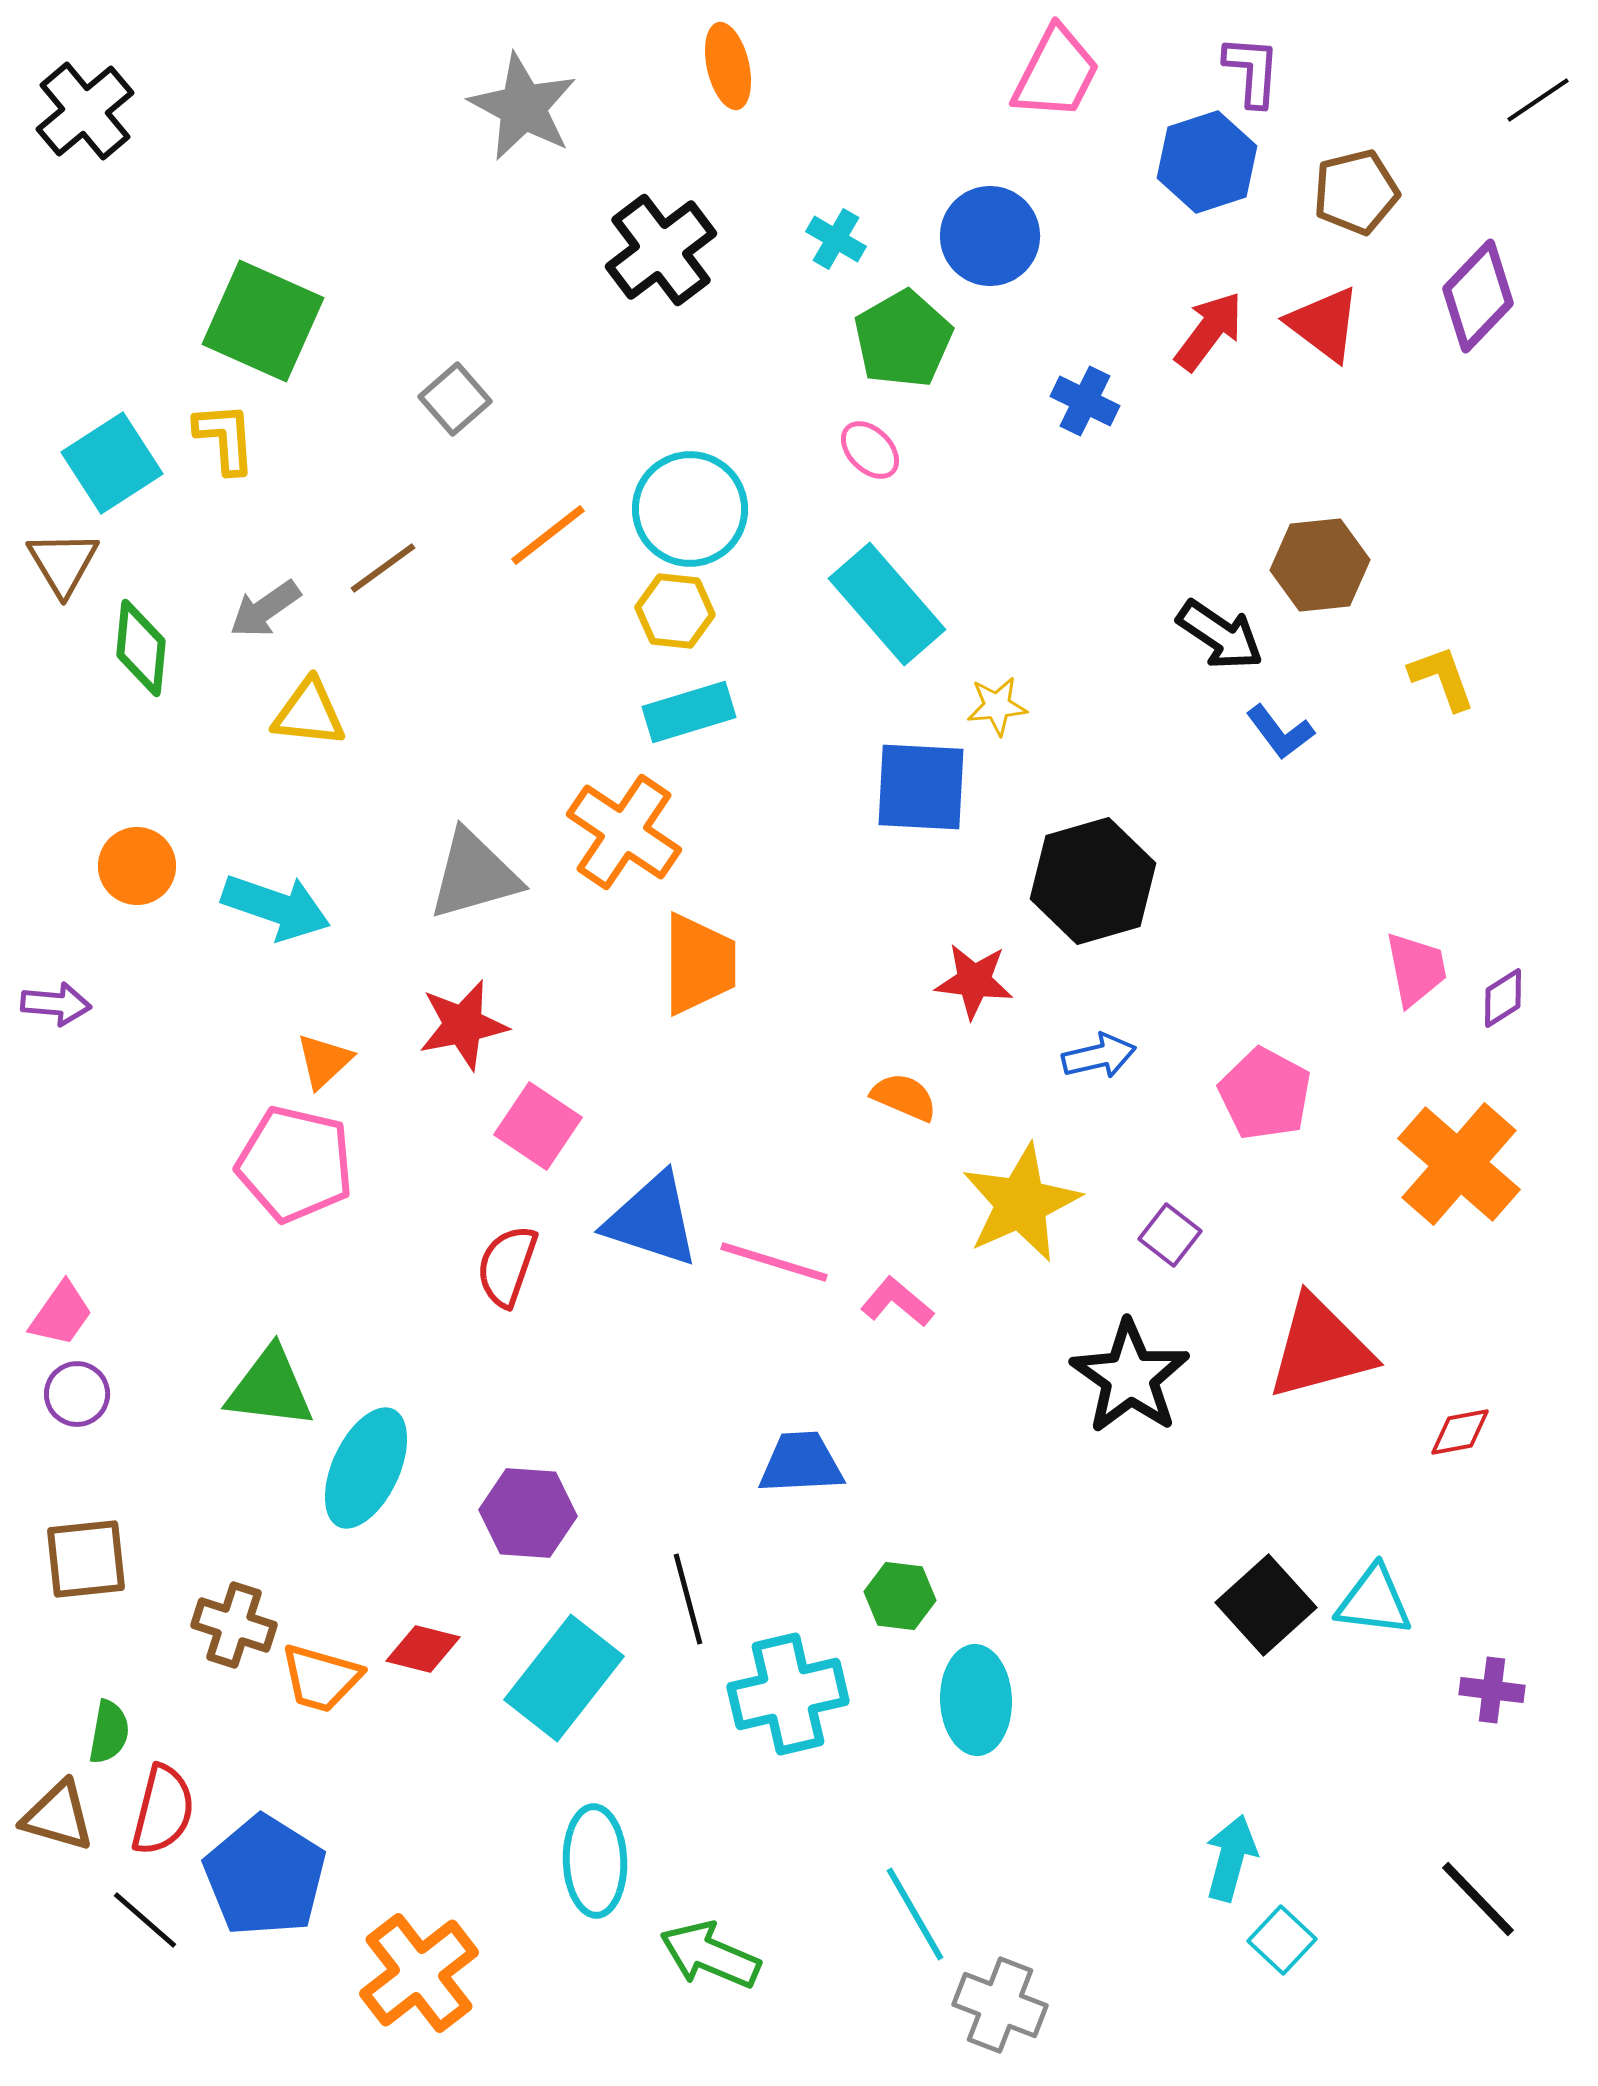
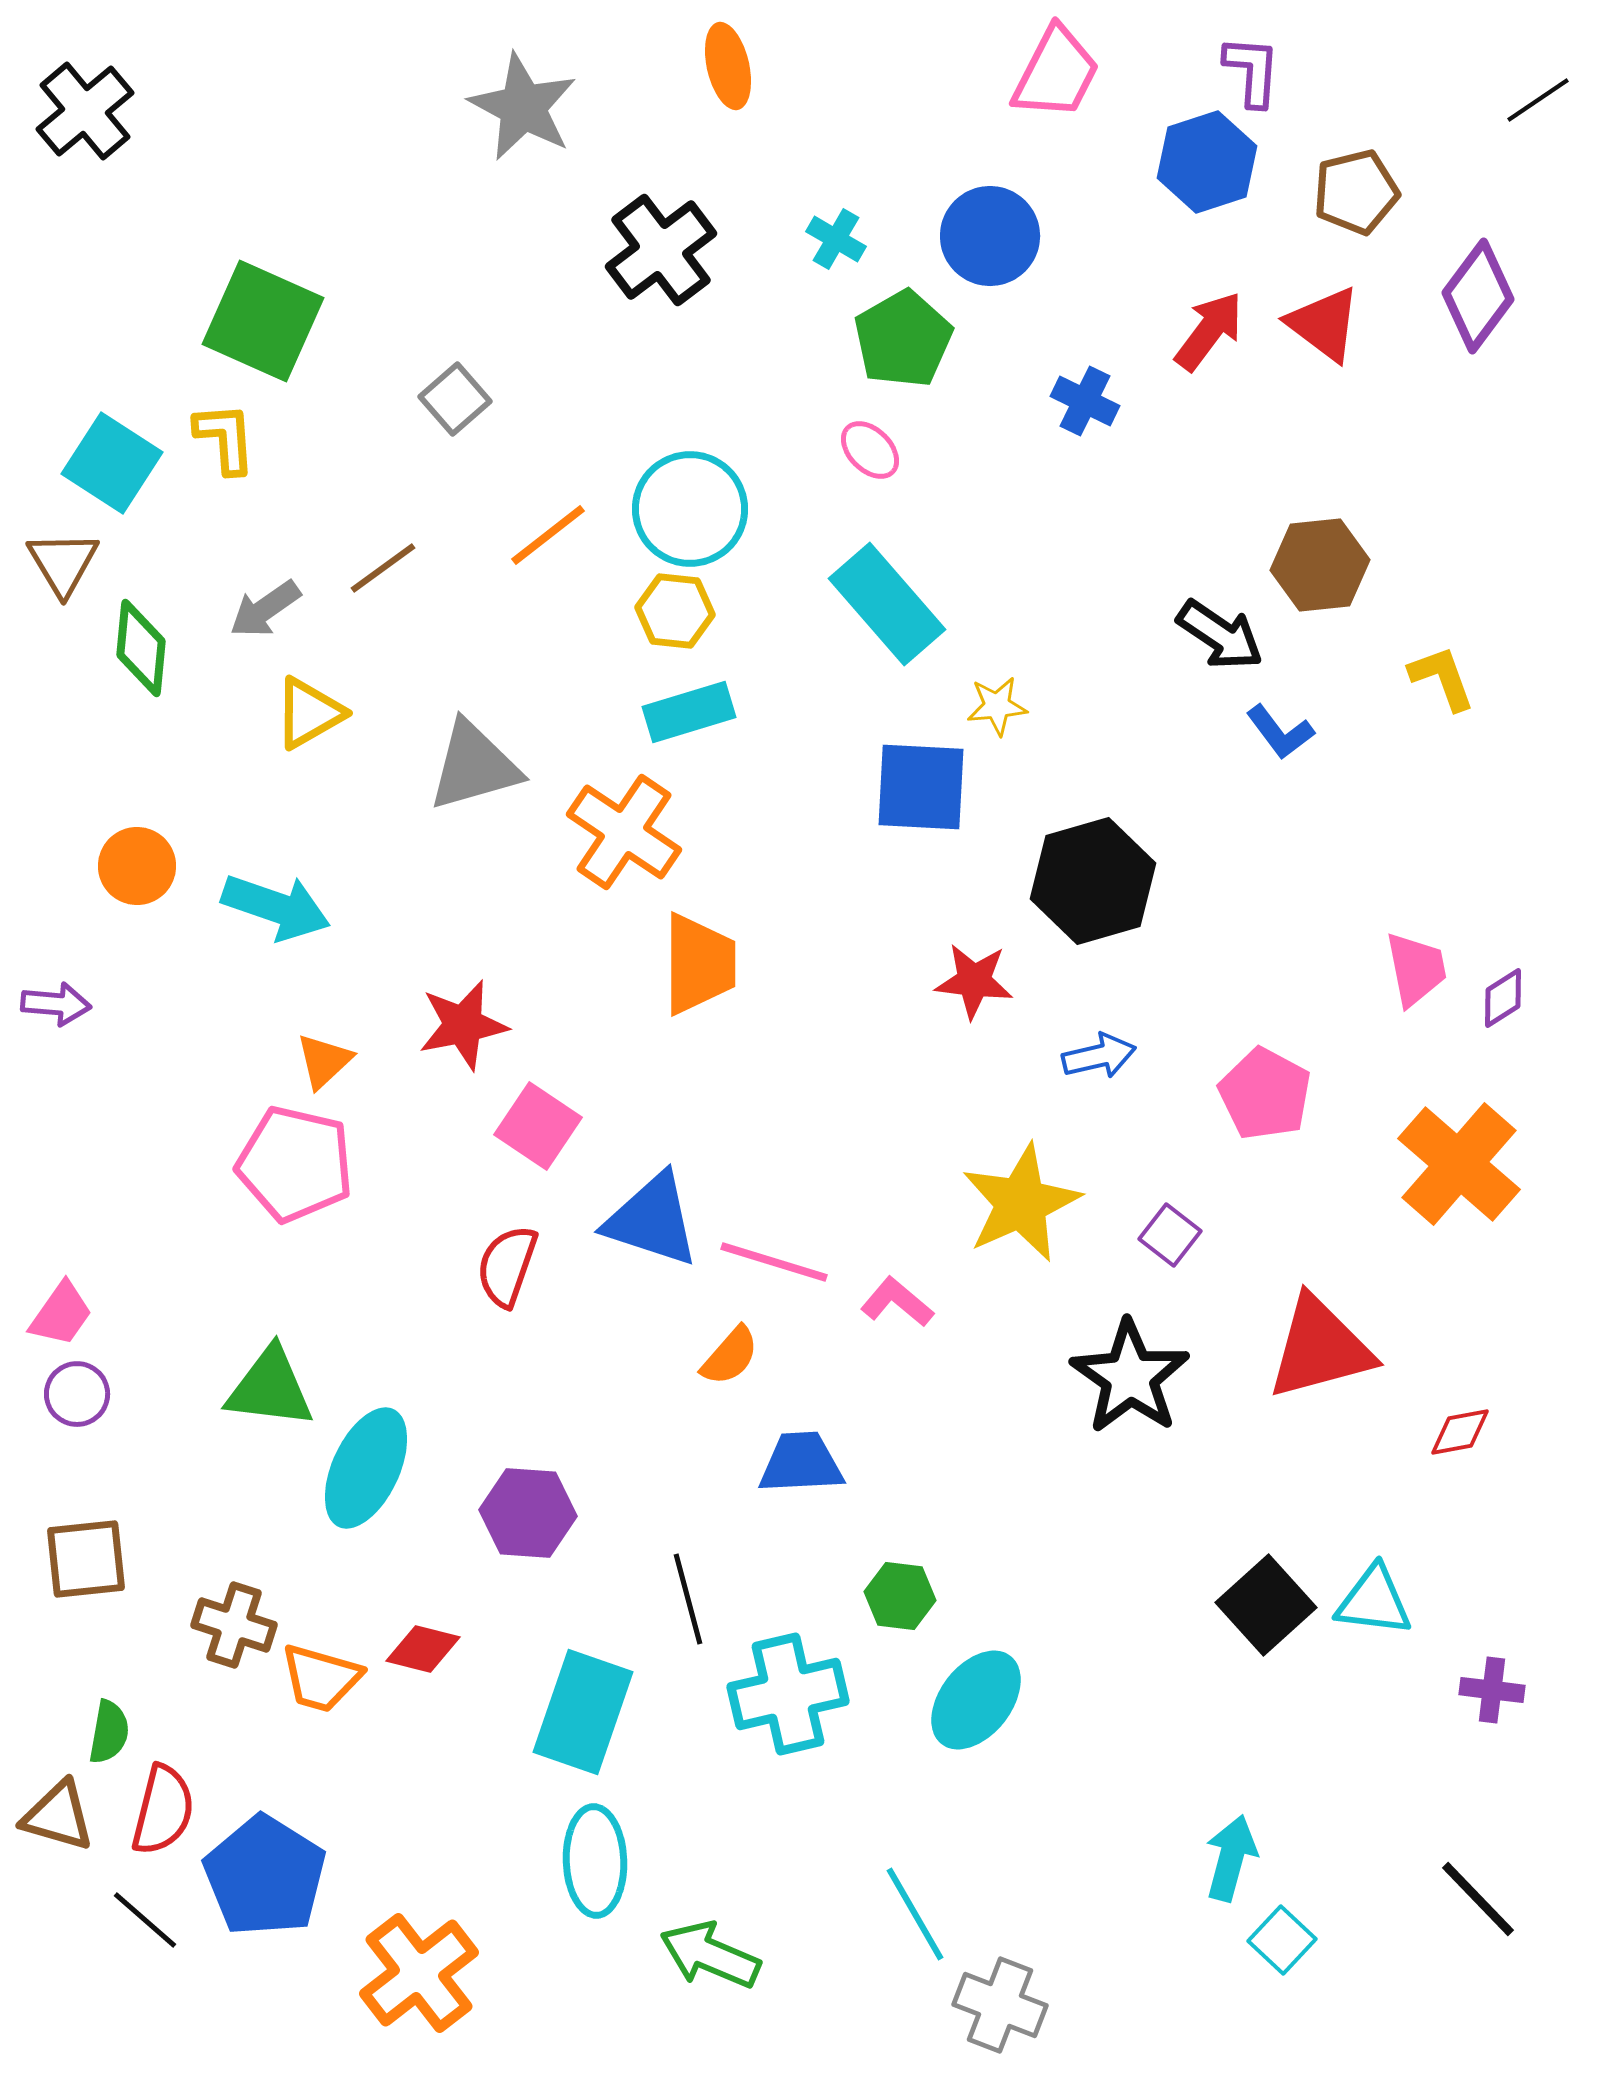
purple diamond at (1478, 296): rotated 7 degrees counterclockwise
cyan square at (112, 463): rotated 24 degrees counterclockwise
yellow triangle at (309, 713): rotated 36 degrees counterclockwise
gray triangle at (474, 875): moved 109 px up
orange semicircle at (904, 1097): moved 174 px left, 259 px down; rotated 108 degrees clockwise
cyan rectangle at (564, 1678): moved 19 px right, 34 px down; rotated 19 degrees counterclockwise
cyan ellipse at (976, 1700): rotated 40 degrees clockwise
